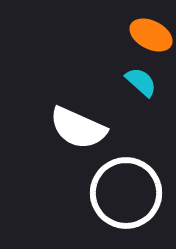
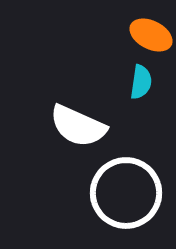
cyan semicircle: rotated 56 degrees clockwise
white semicircle: moved 2 px up
